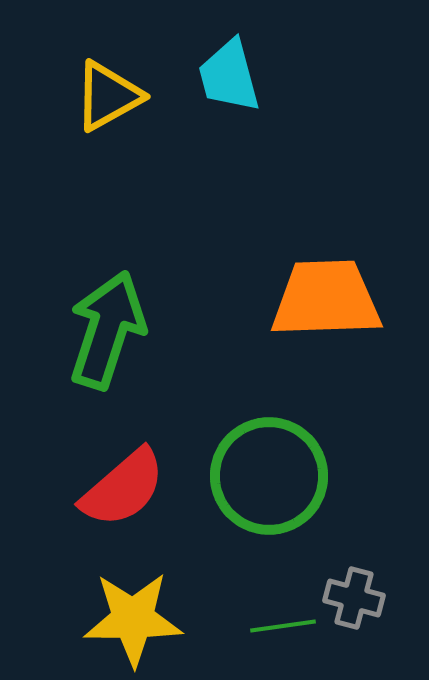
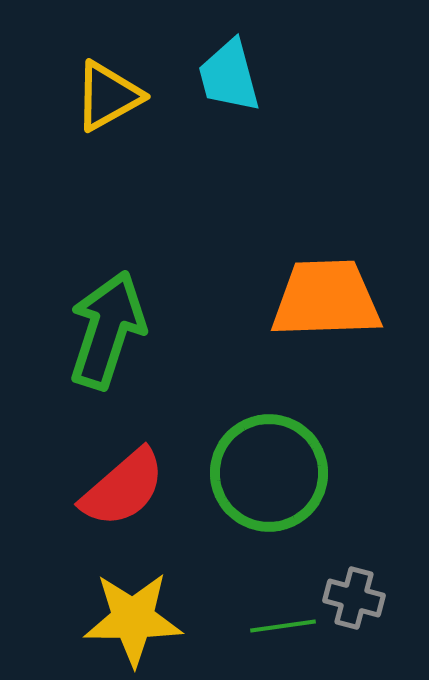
green circle: moved 3 px up
